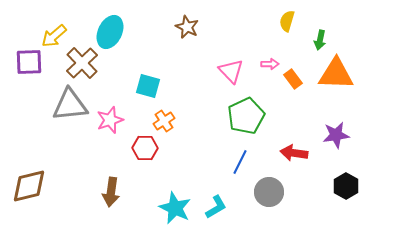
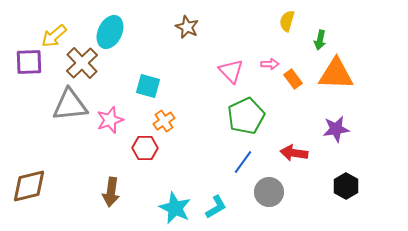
purple star: moved 6 px up
blue line: moved 3 px right; rotated 10 degrees clockwise
